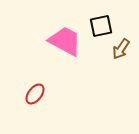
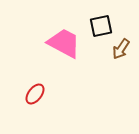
pink trapezoid: moved 1 px left, 2 px down
